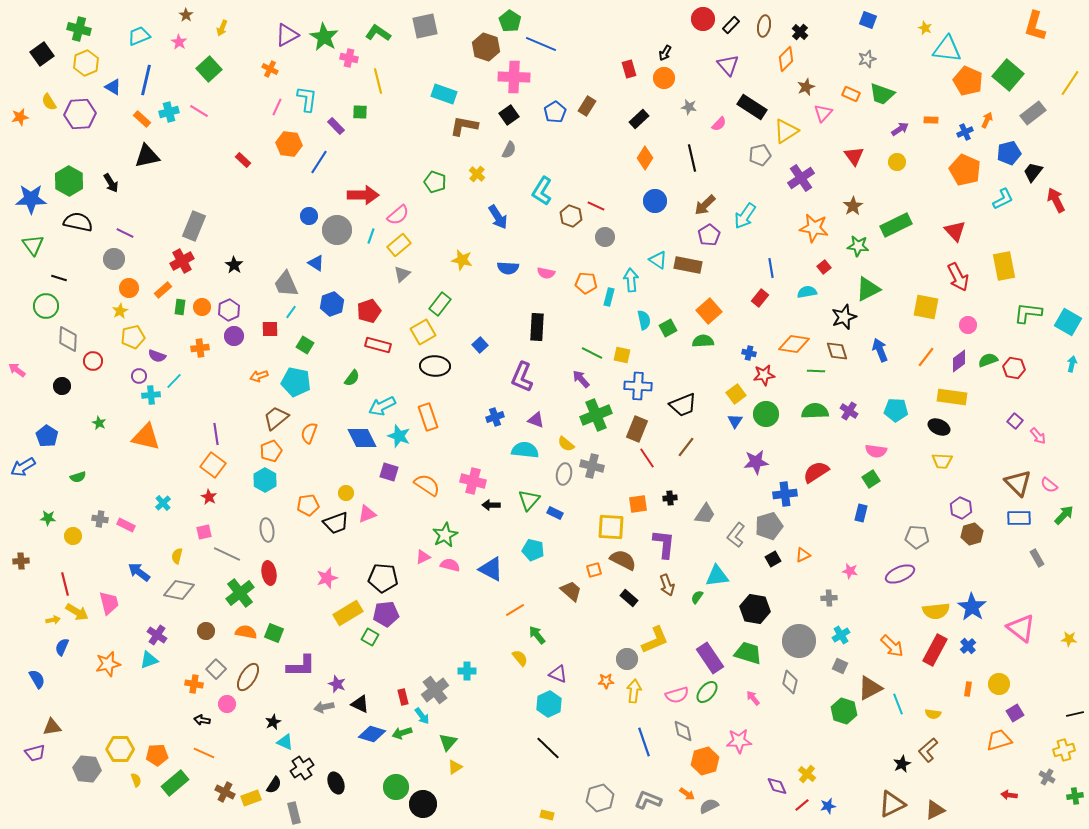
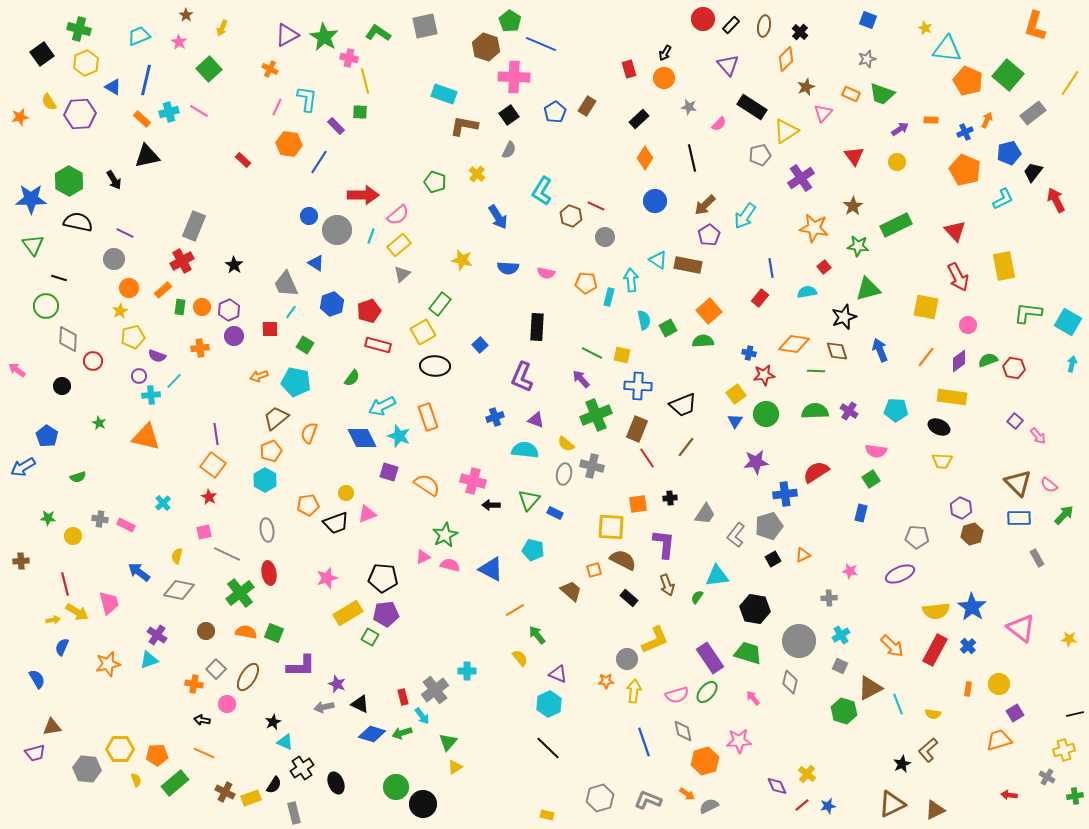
yellow line at (378, 81): moved 13 px left
black arrow at (111, 183): moved 3 px right, 3 px up
green triangle at (868, 289): rotated 12 degrees clockwise
